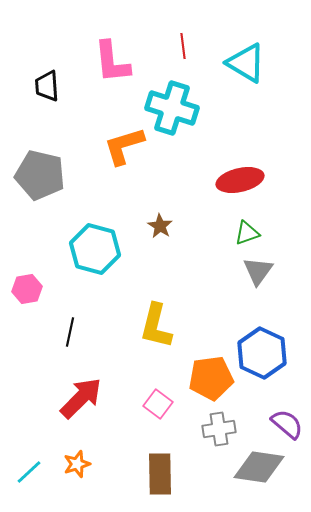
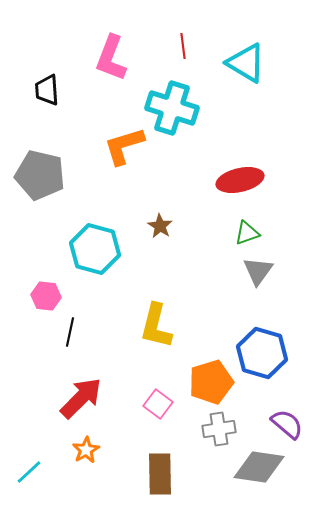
pink L-shape: moved 1 px left, 4 px up; rotated 27 degrees clockwise
black trapezoid: moved 4 px down
pink hexagon: moved 19 px right, 7 px down; rotated 16 degrees clockwise
blue hexagon: rotated 9 degrees counterclockwise
orange pentagon: moved 4 px down; rotated 9 degrees counterclockwise
orange star: moved 9 px right, 14 px up; rotated 12 degrees counterclockwise
